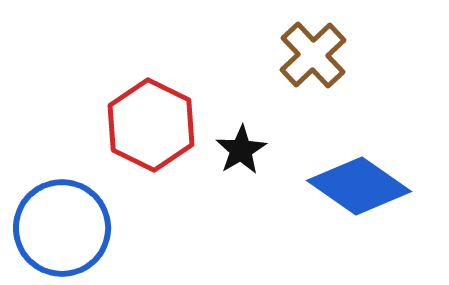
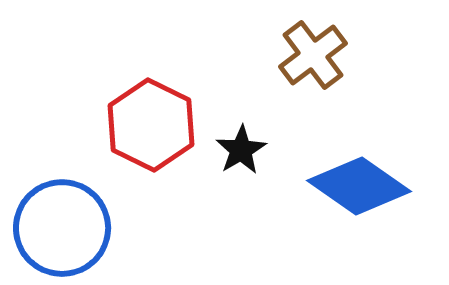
brown cross: rotated 6 degrees clockwise
